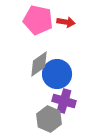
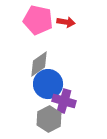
blue circle: moved 9 px left, 10 px down
gray hexagon: rotated 10 degrees clockwise
